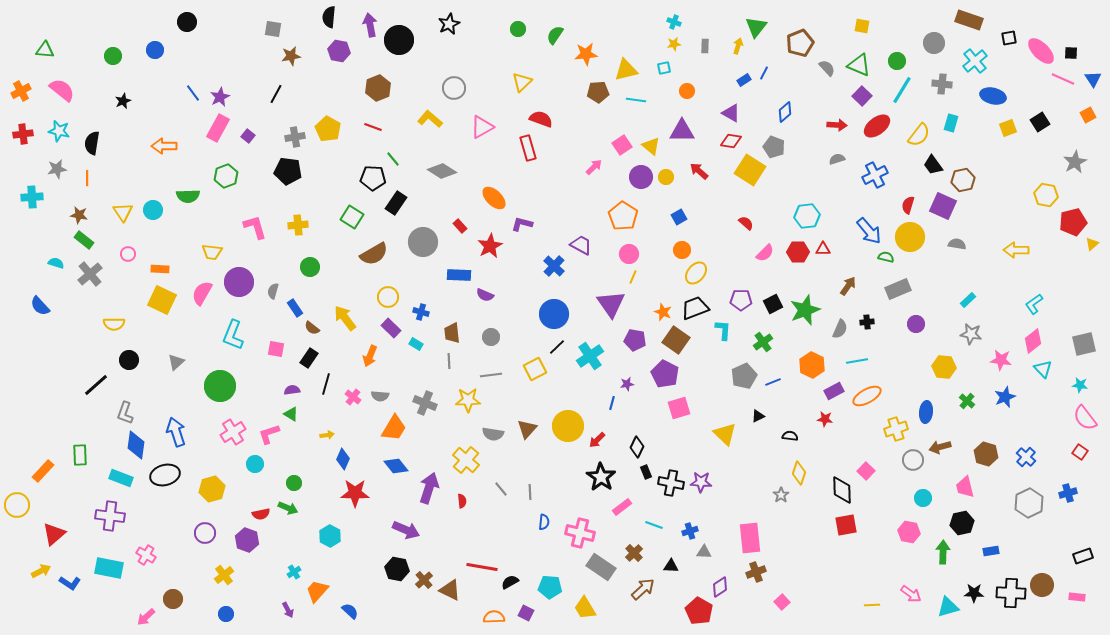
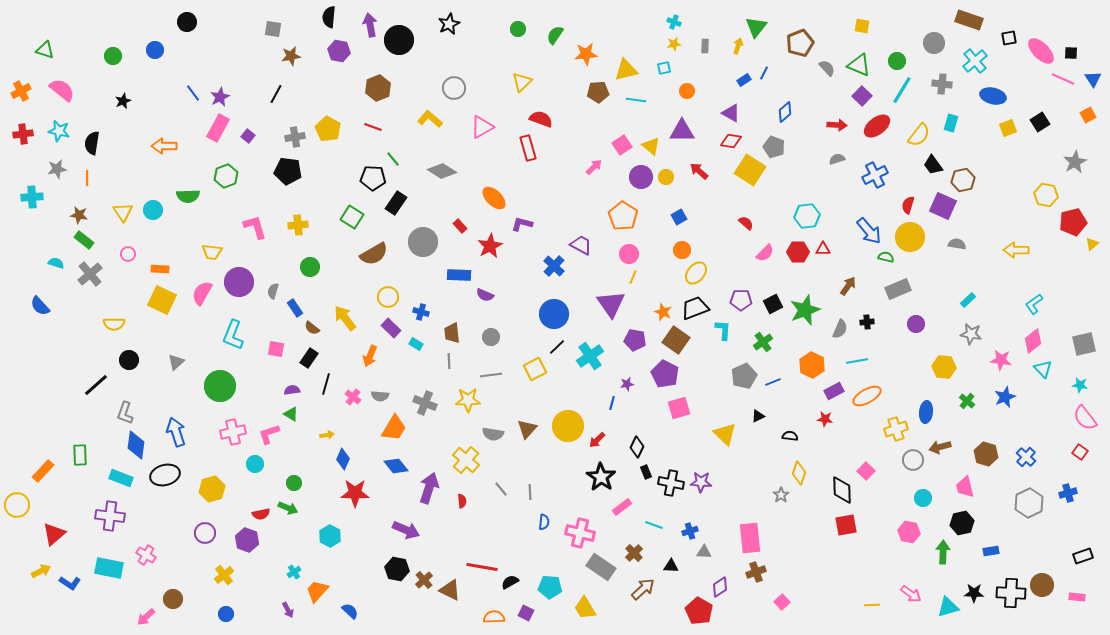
green triangle at (45, 50): rotated 12 degrees clockwise
pink cross at (233, 432): rotated 20 degrees clockwise
